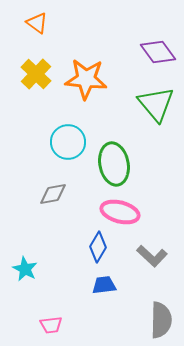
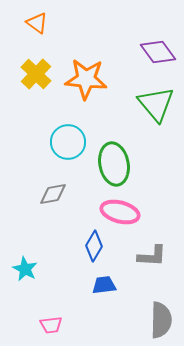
blue diamond: moved 4 px left, 1 px up
gray L-shape: rotated 40 degrees counterclockwise
